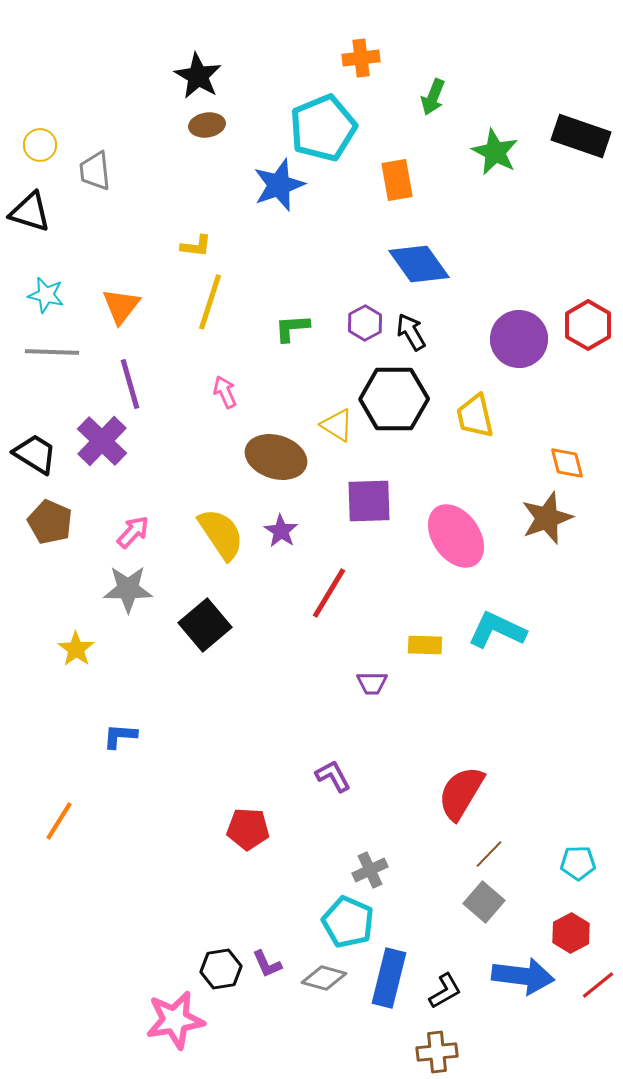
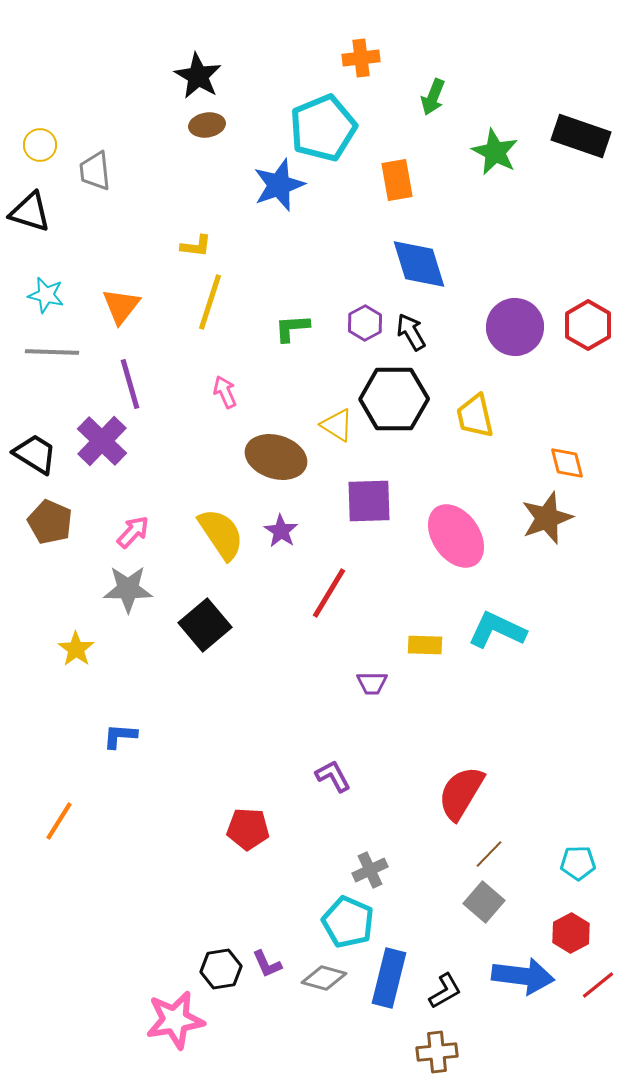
blue diamond at (419, 264): rotated 18 degrees clockwise
purple circle at (519, 339): moved 4 px left, 12 px up
